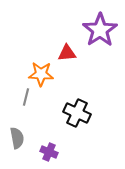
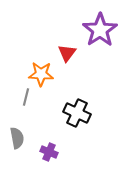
red triangle: rotated 48 degrees counterclockwise
